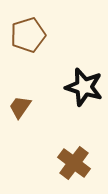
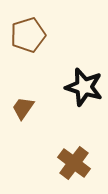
brown trapezoid: moved 3 px right, 1 px down
